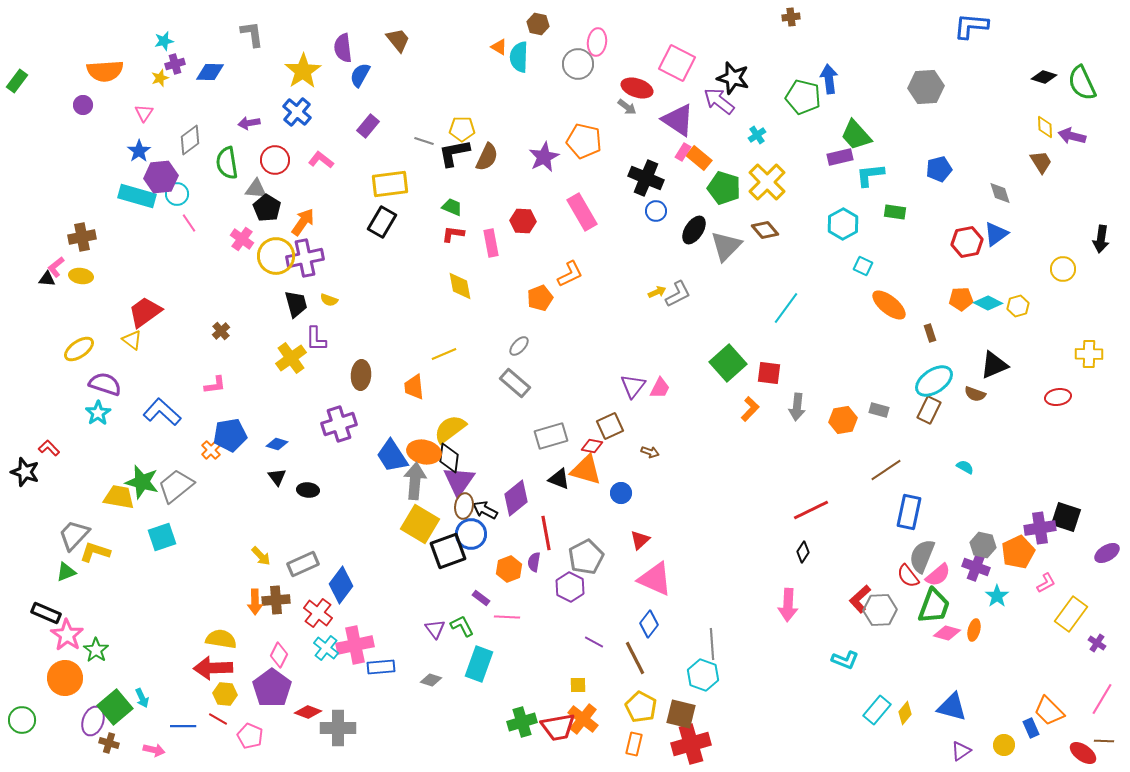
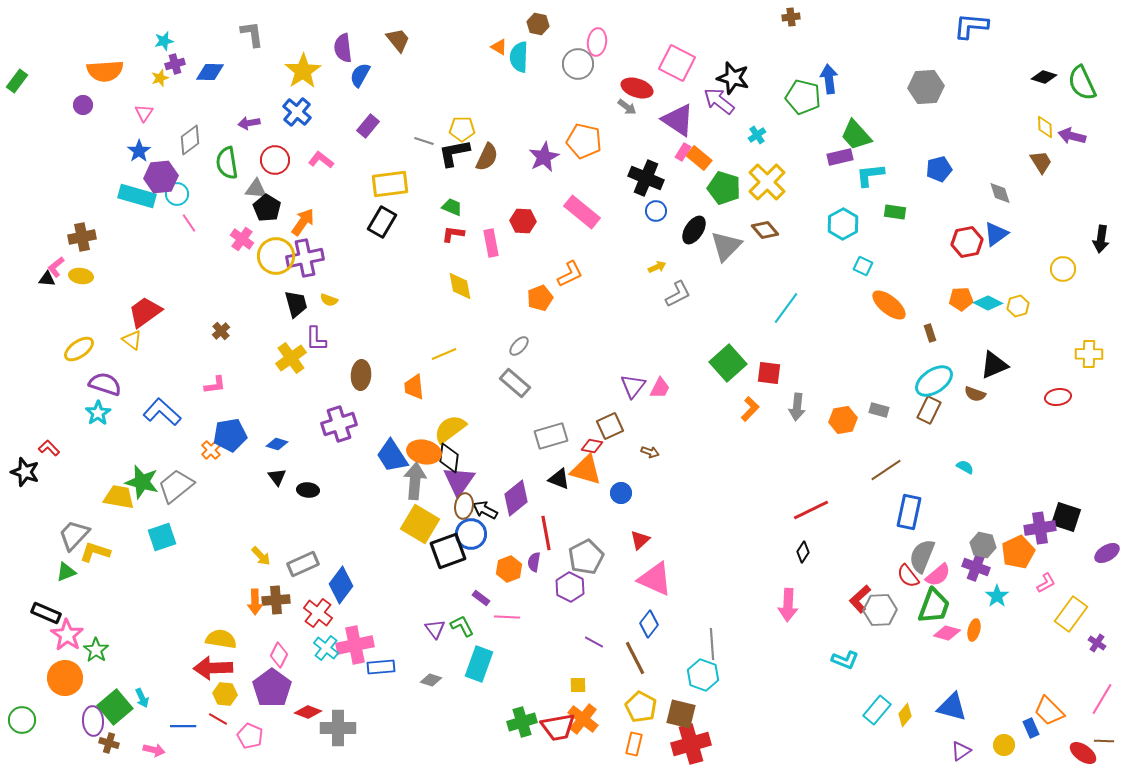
pink rectangle at (582, 212): rotated 21 degrees counterclockwise
yellow arrow at (657, 292): moved 25 px up
yellow diamond at (905, 713): moved 2 px down
purple ellipse at (93, 721): rotated 24 degrees counterclockwise
